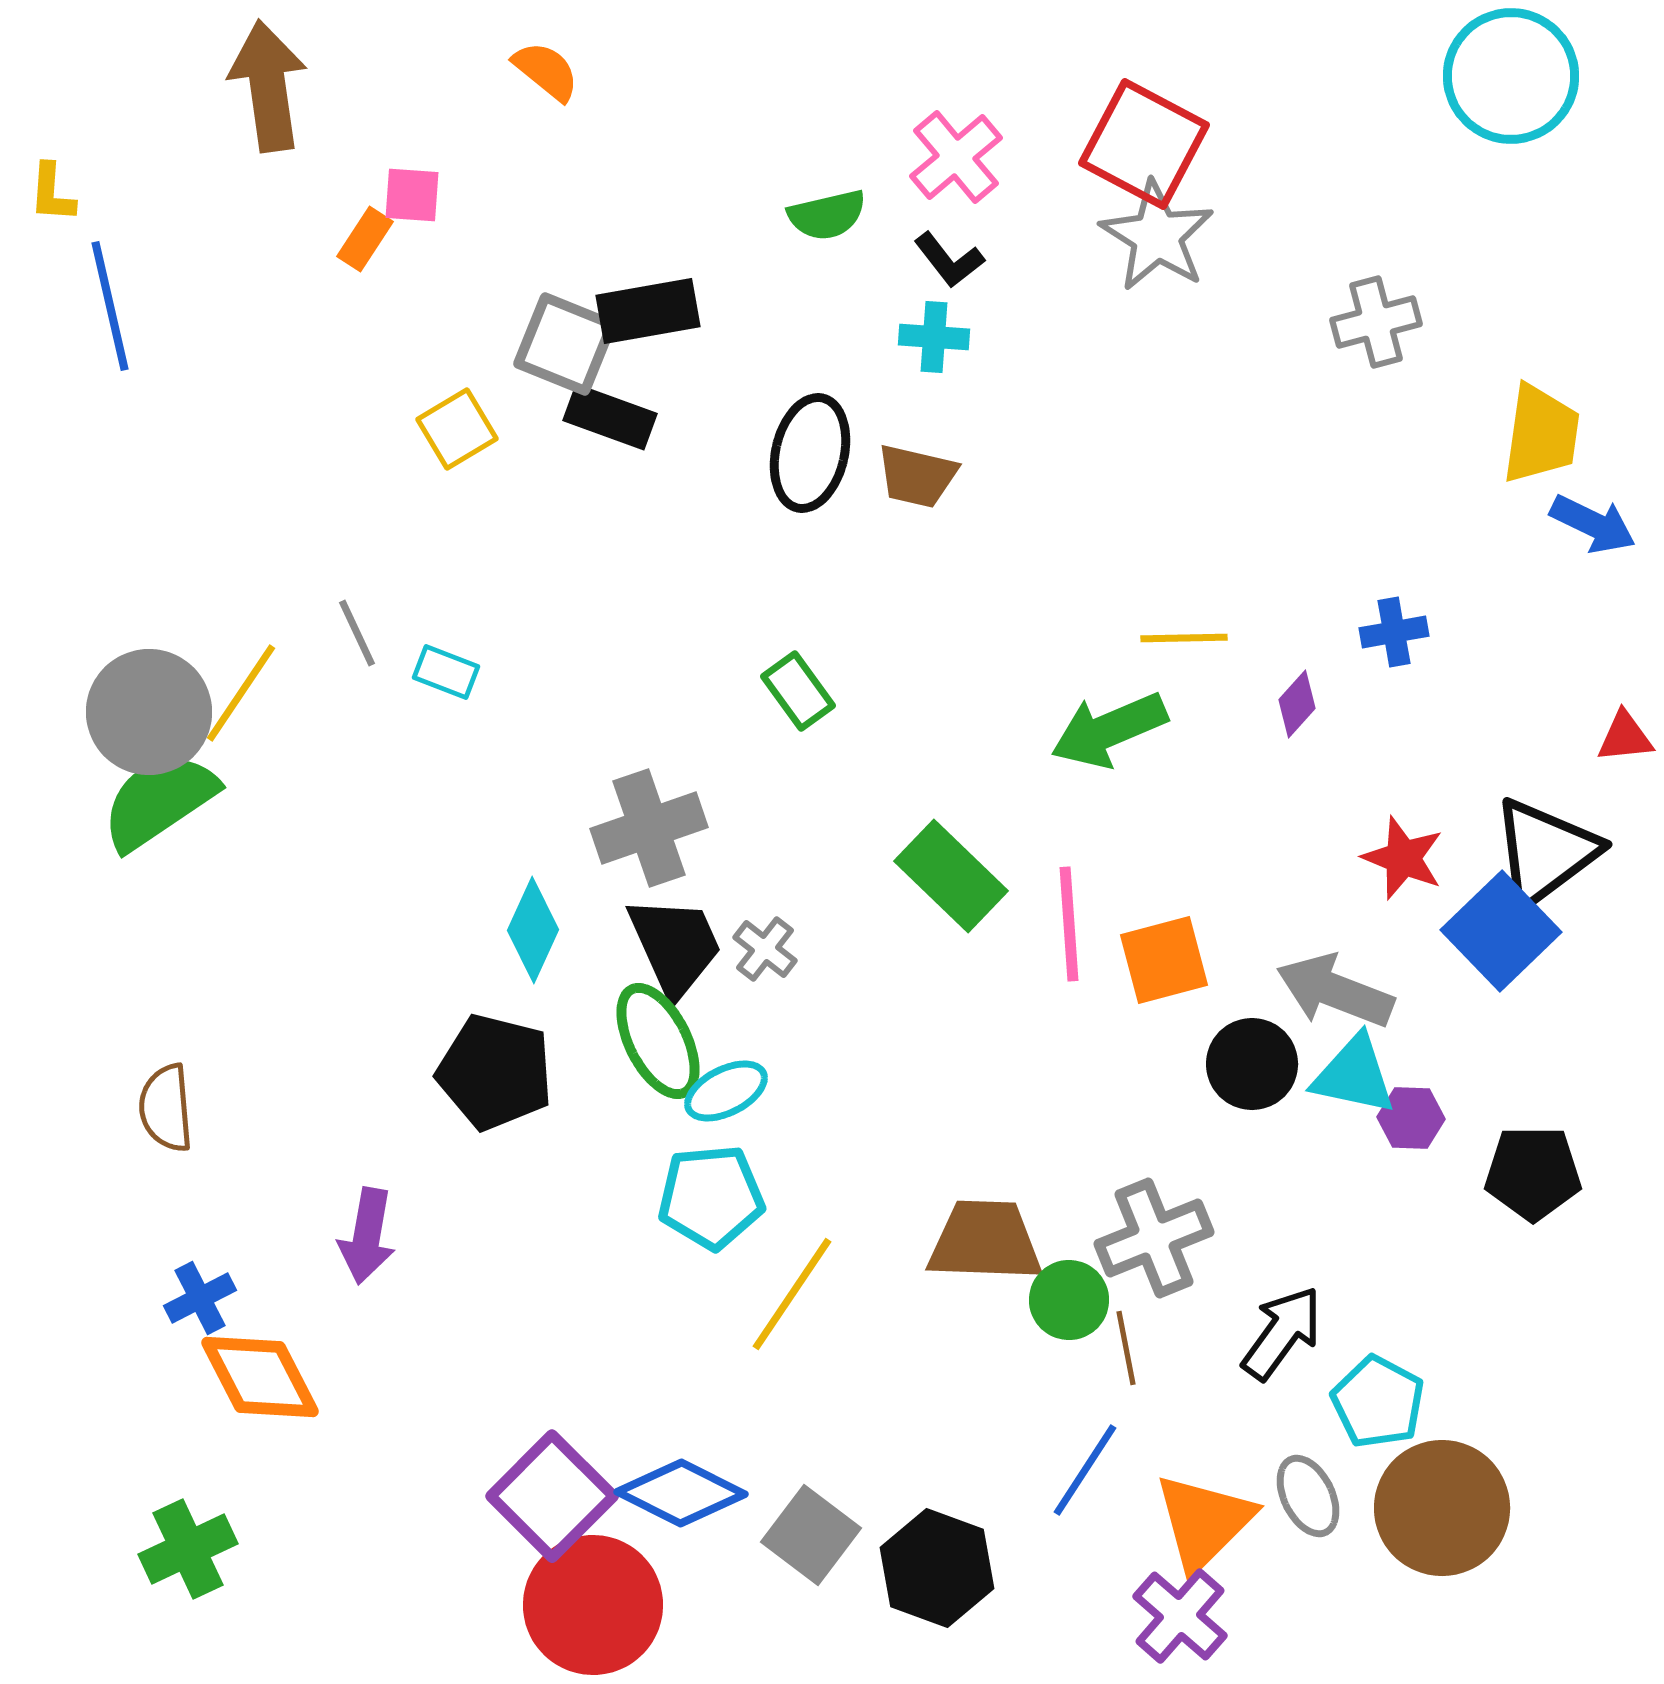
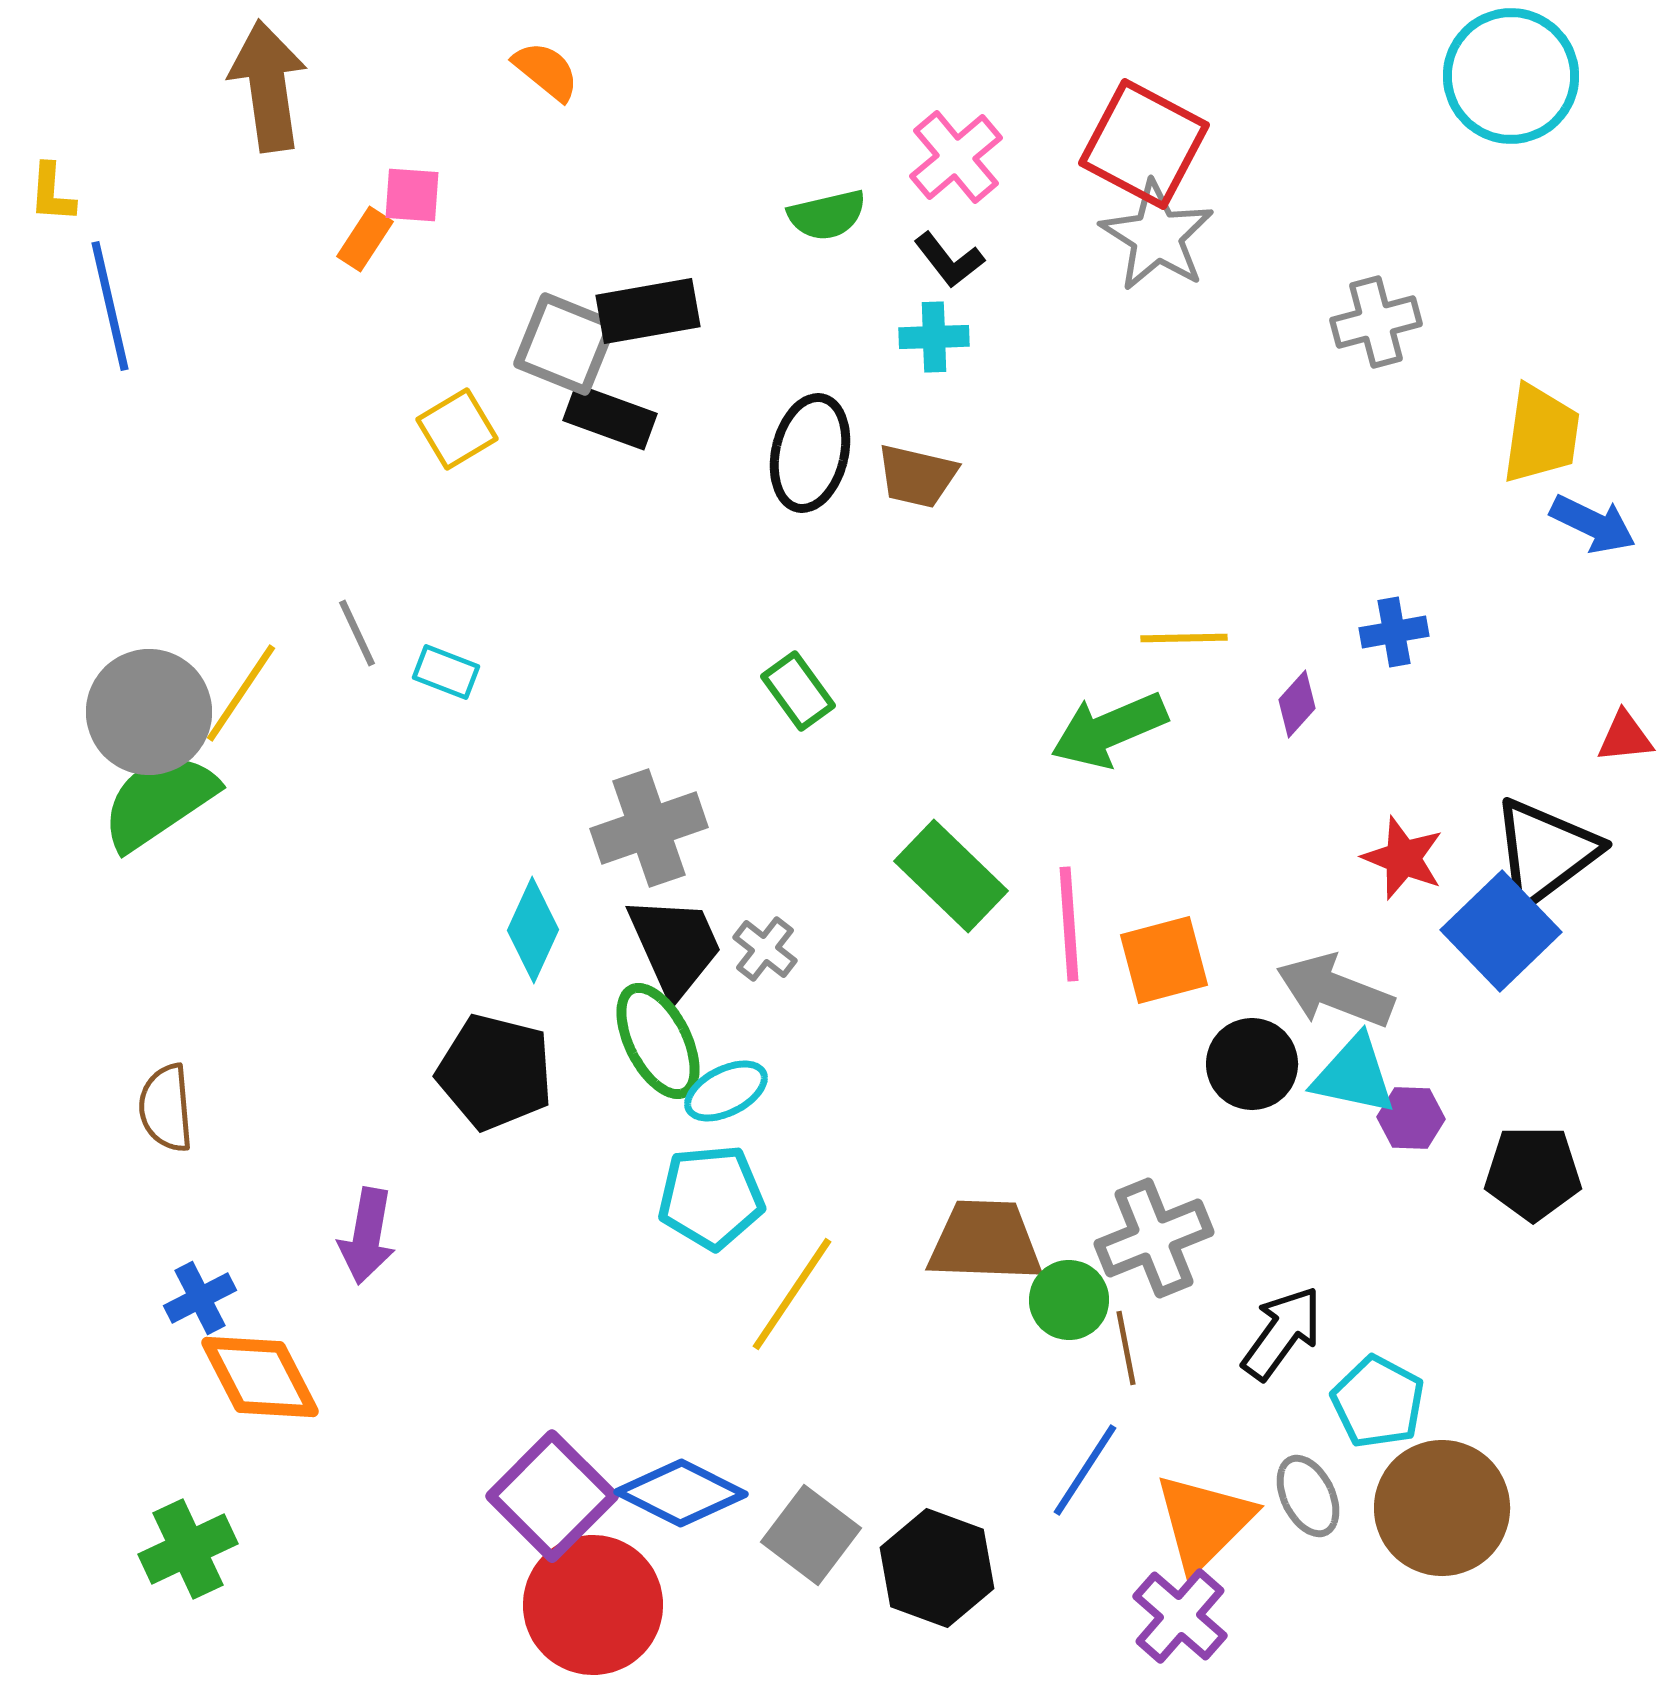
cyan cross at (934, 337): rotated 6 degrees counterclockwise
